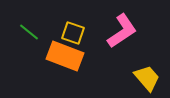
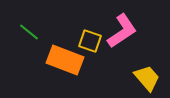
yellow square: moved 17 px right, 8 px down
orange rectangle: moved 4 px down
